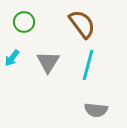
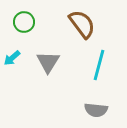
cyan arrow: rotated 12 degrees clockwise
cyan line: moved 11 px right
